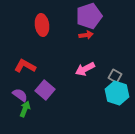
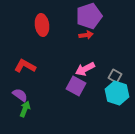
purple square: moved 31 px right, 4 px up; rotated 12 degrees counterclockwise
